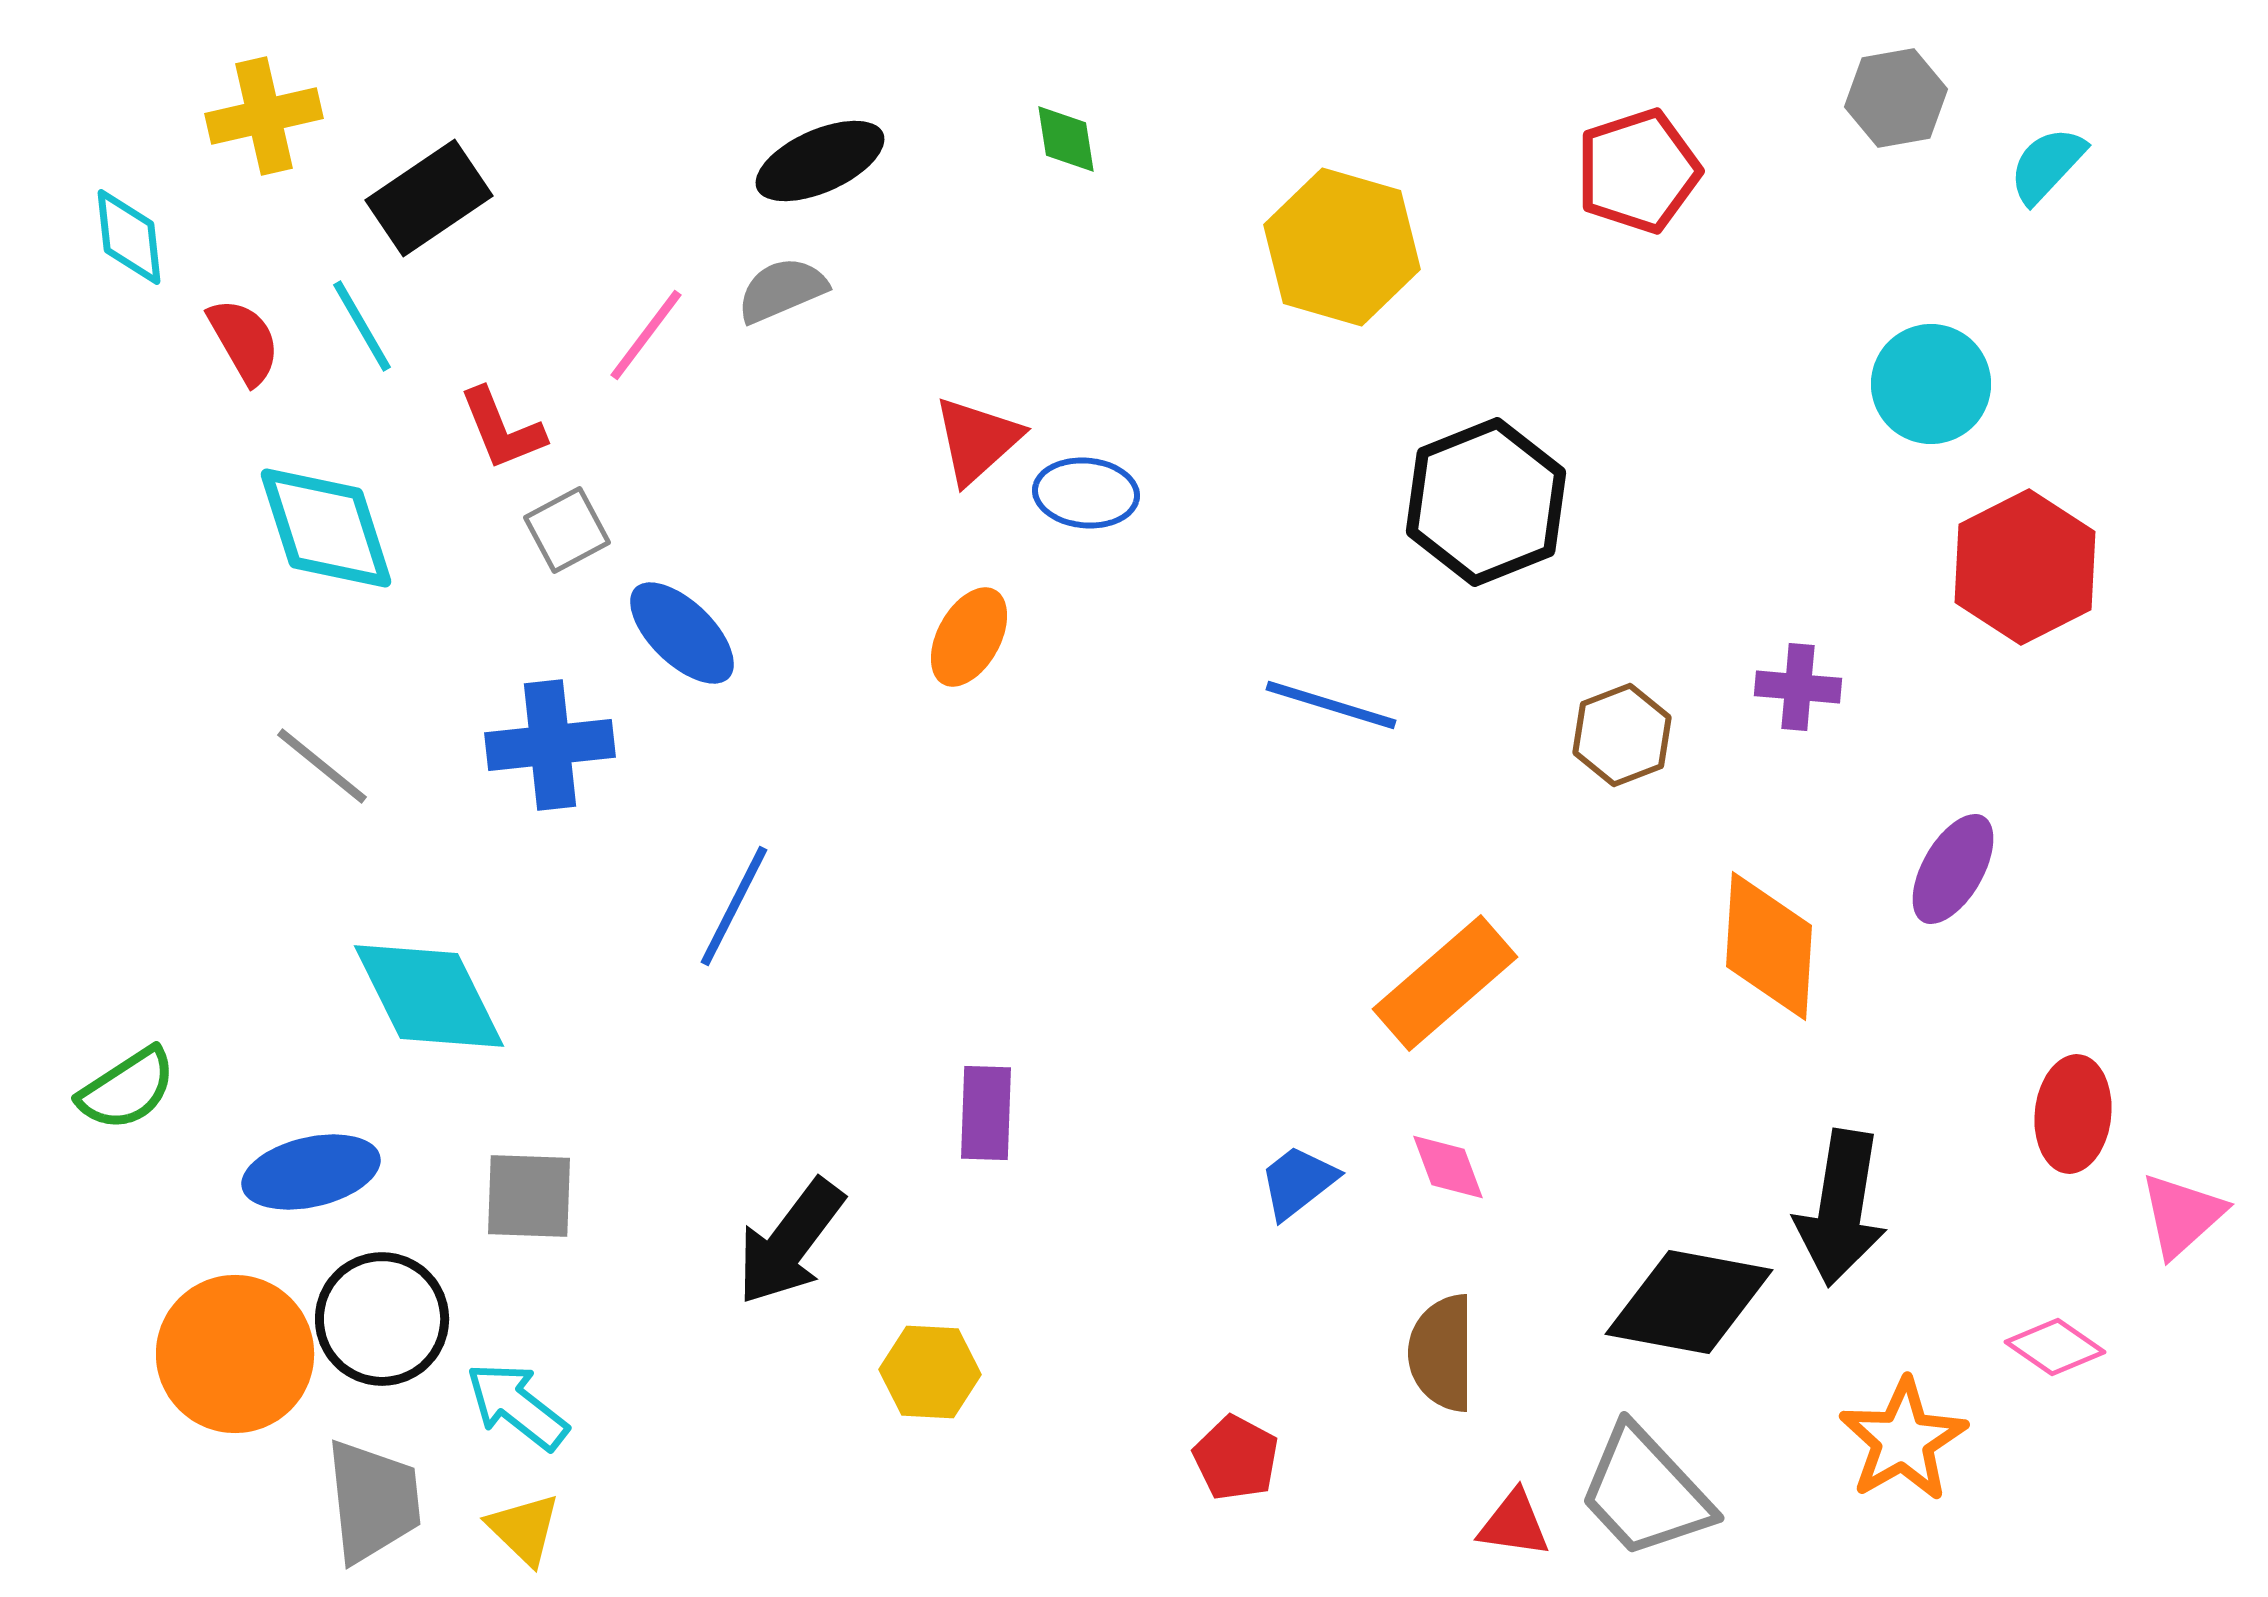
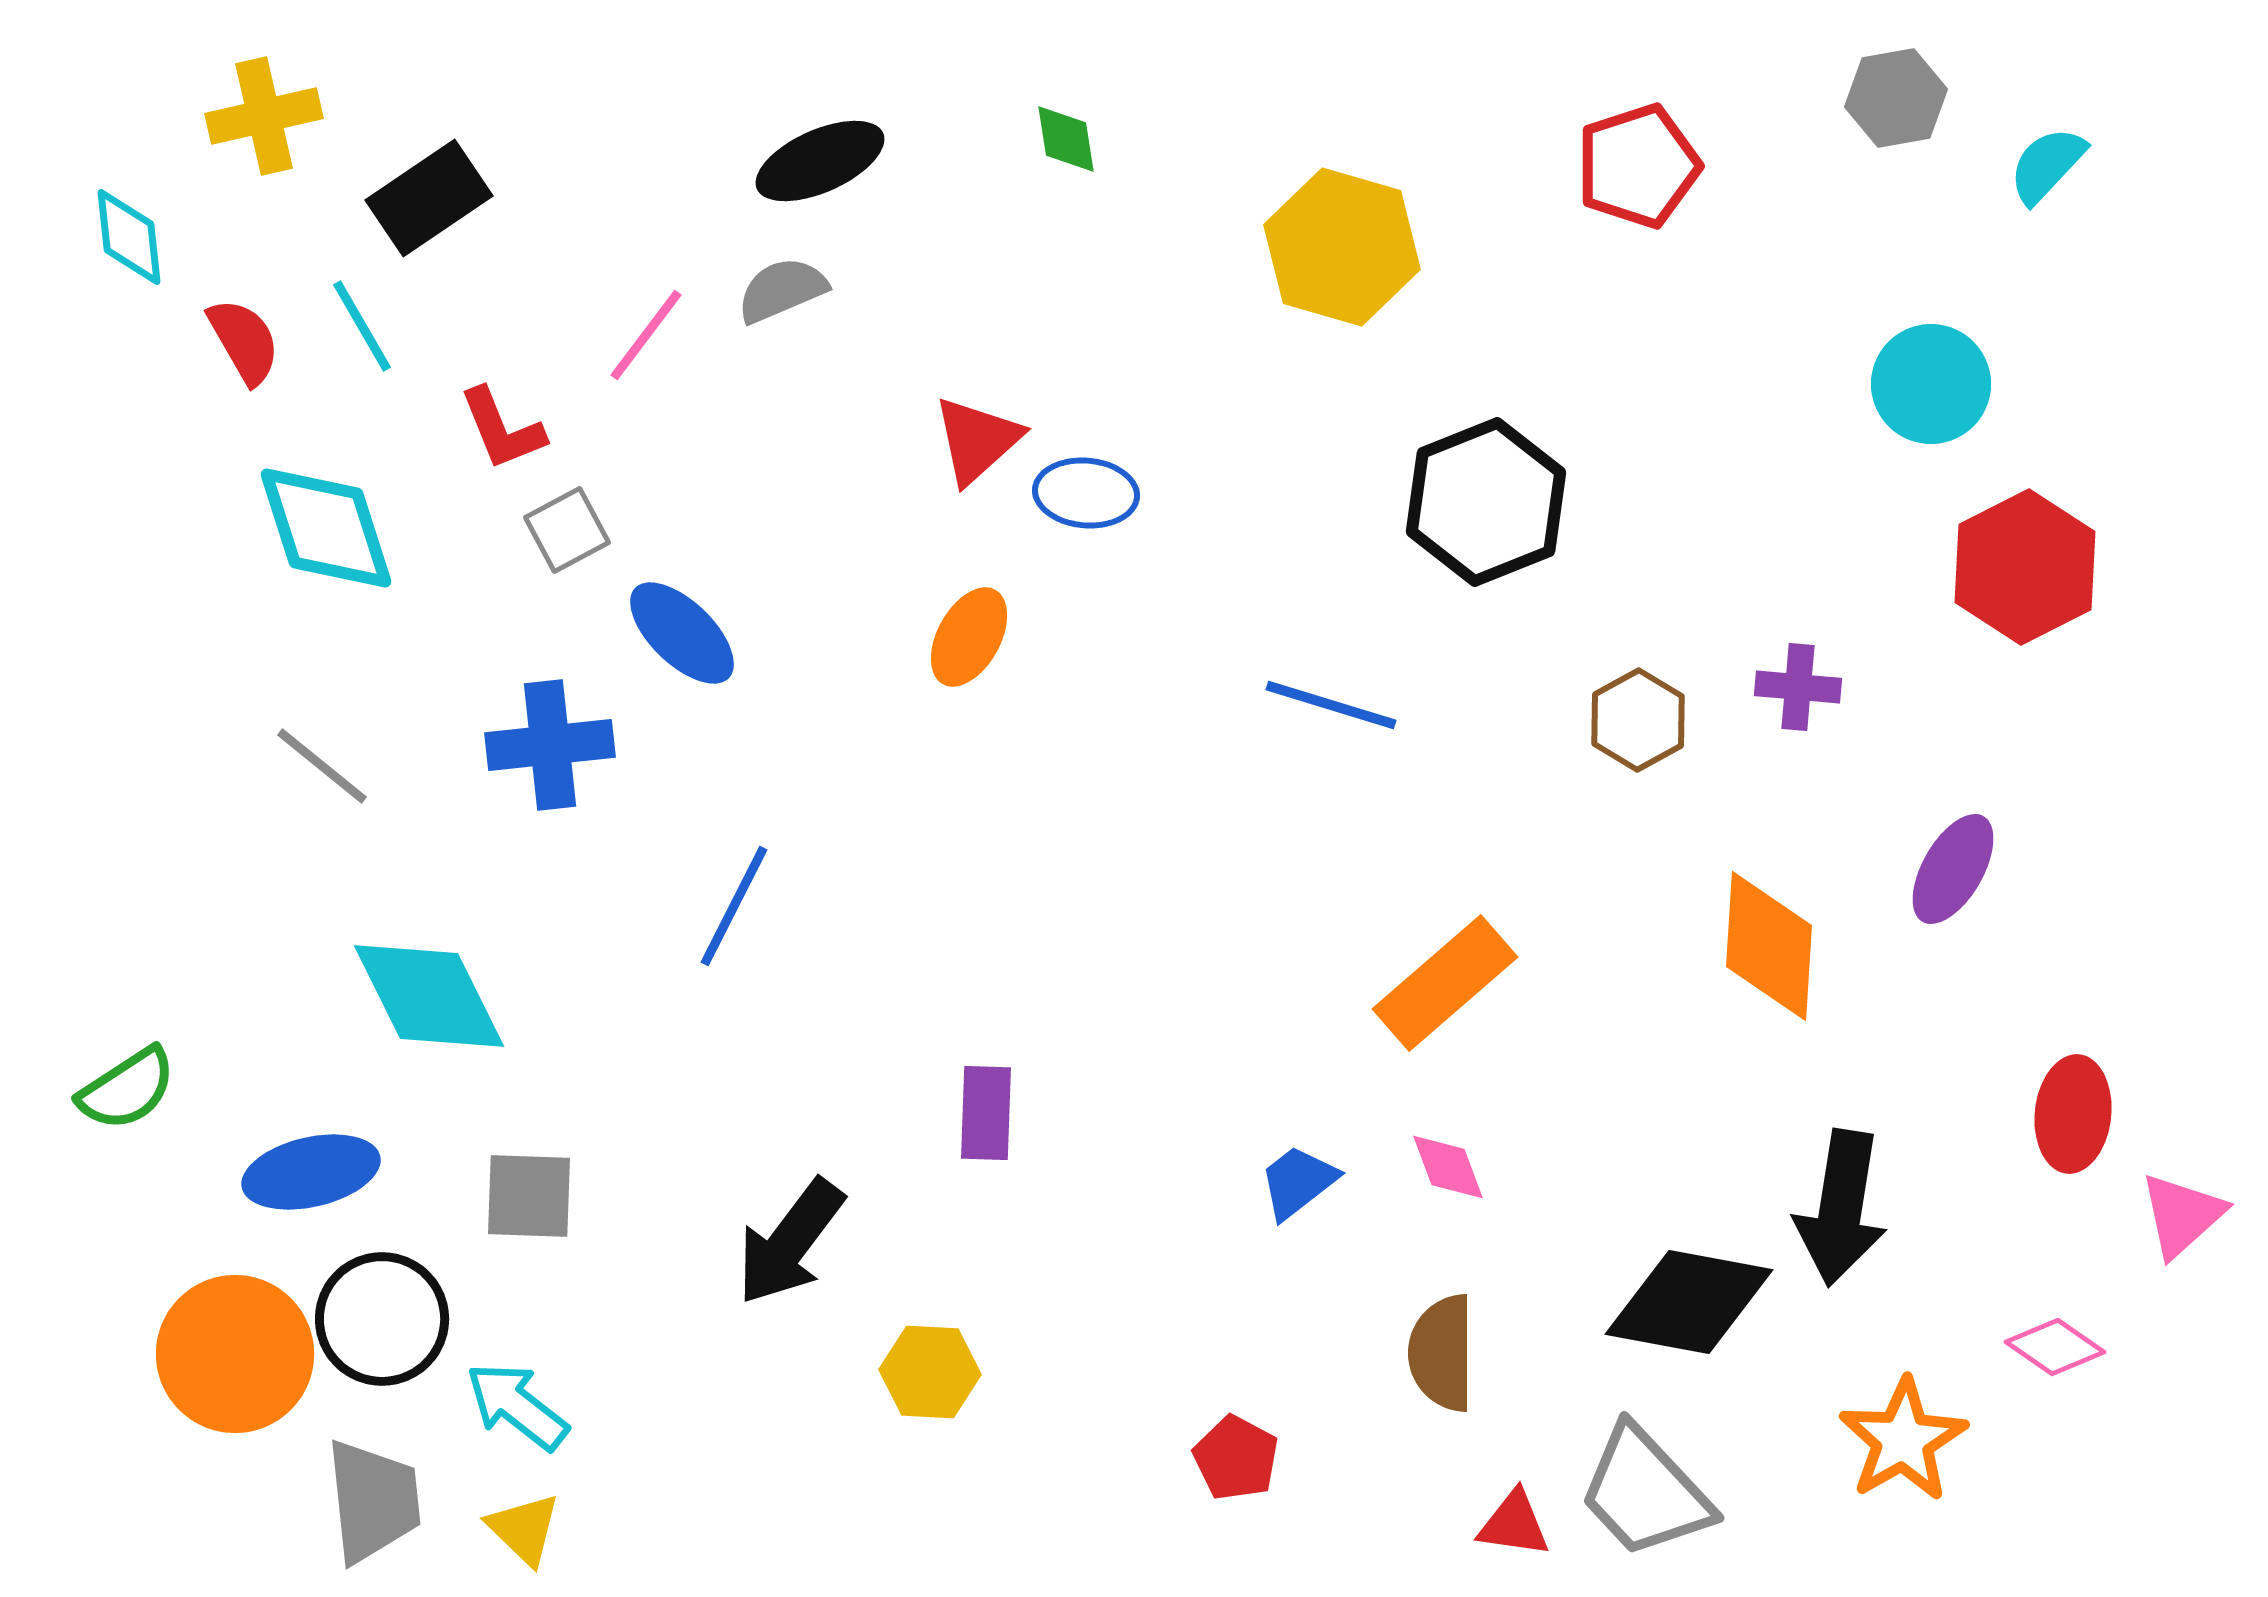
red pentagon at (1638, 171): moved 5 px up
brown hexagon at (1622, 735): moved 16 px right, 15 px up; rotated 8 degrees counterclockwise
